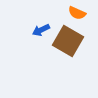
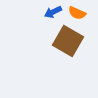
blue arrow: moved 12 px right, 18 px up
